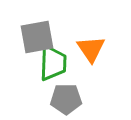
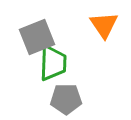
gray square: rotated 12 degrees counterclockwise
orange triangle: moved 13 px right, 24 px up
